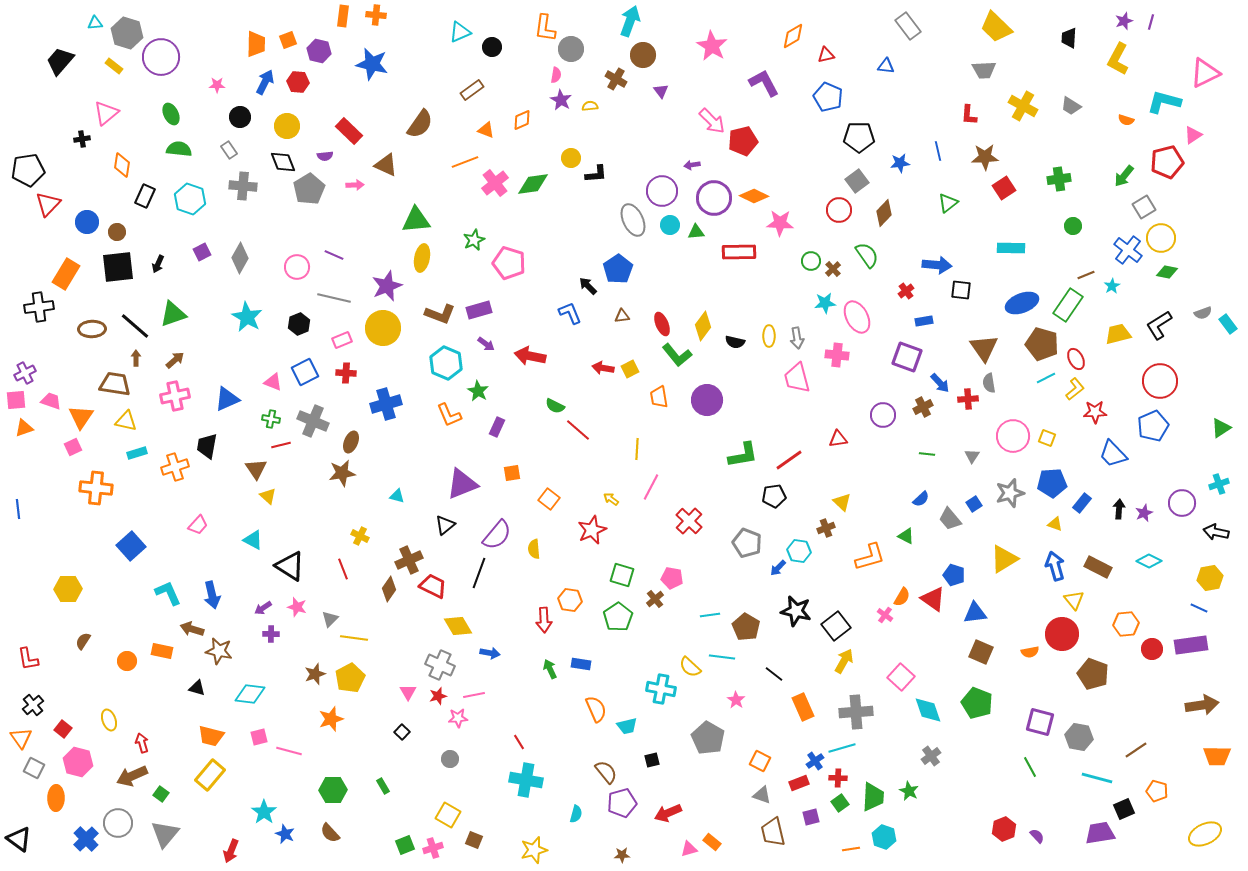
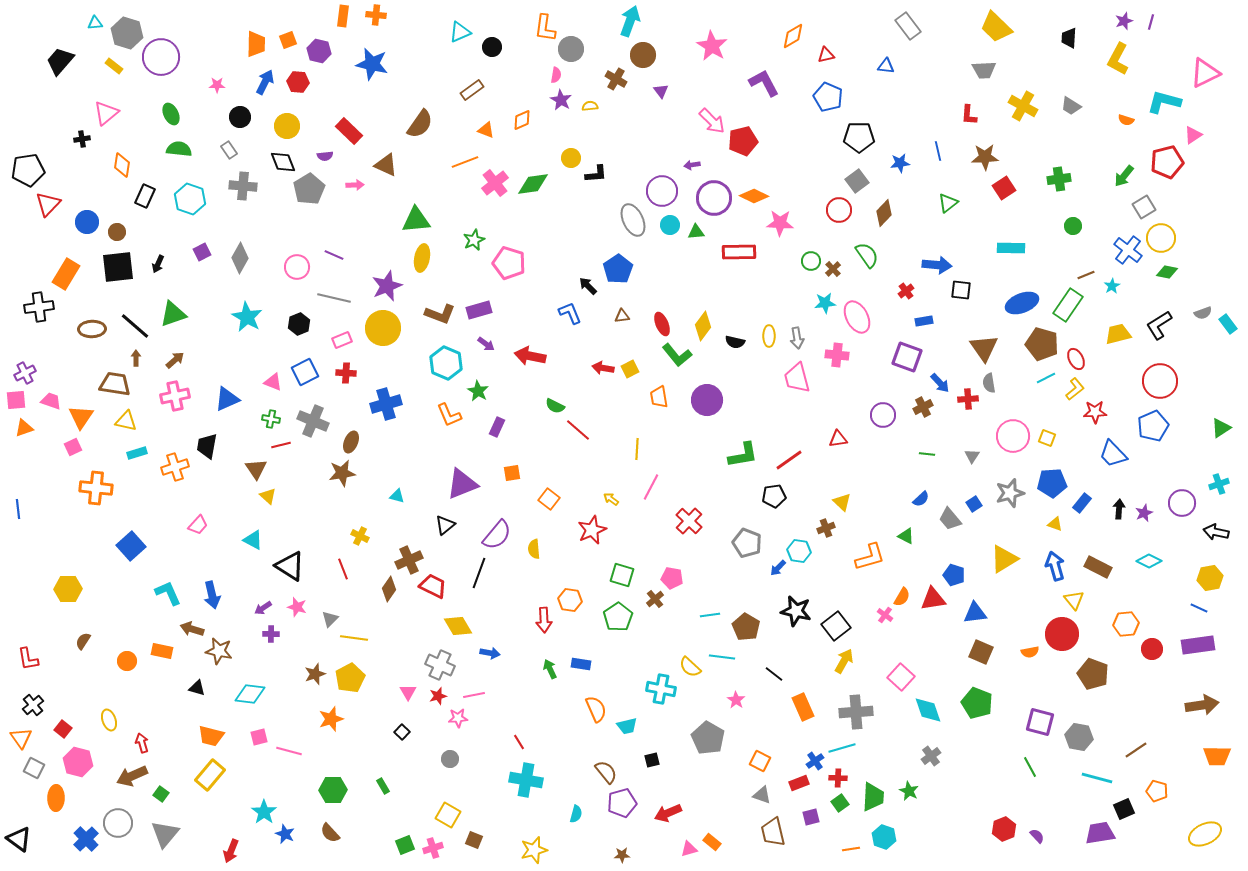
red triangle at (933, 599): rotated 44 degrees counterclockwise
purple rectangle at (1191, 645): moved 7 px right
